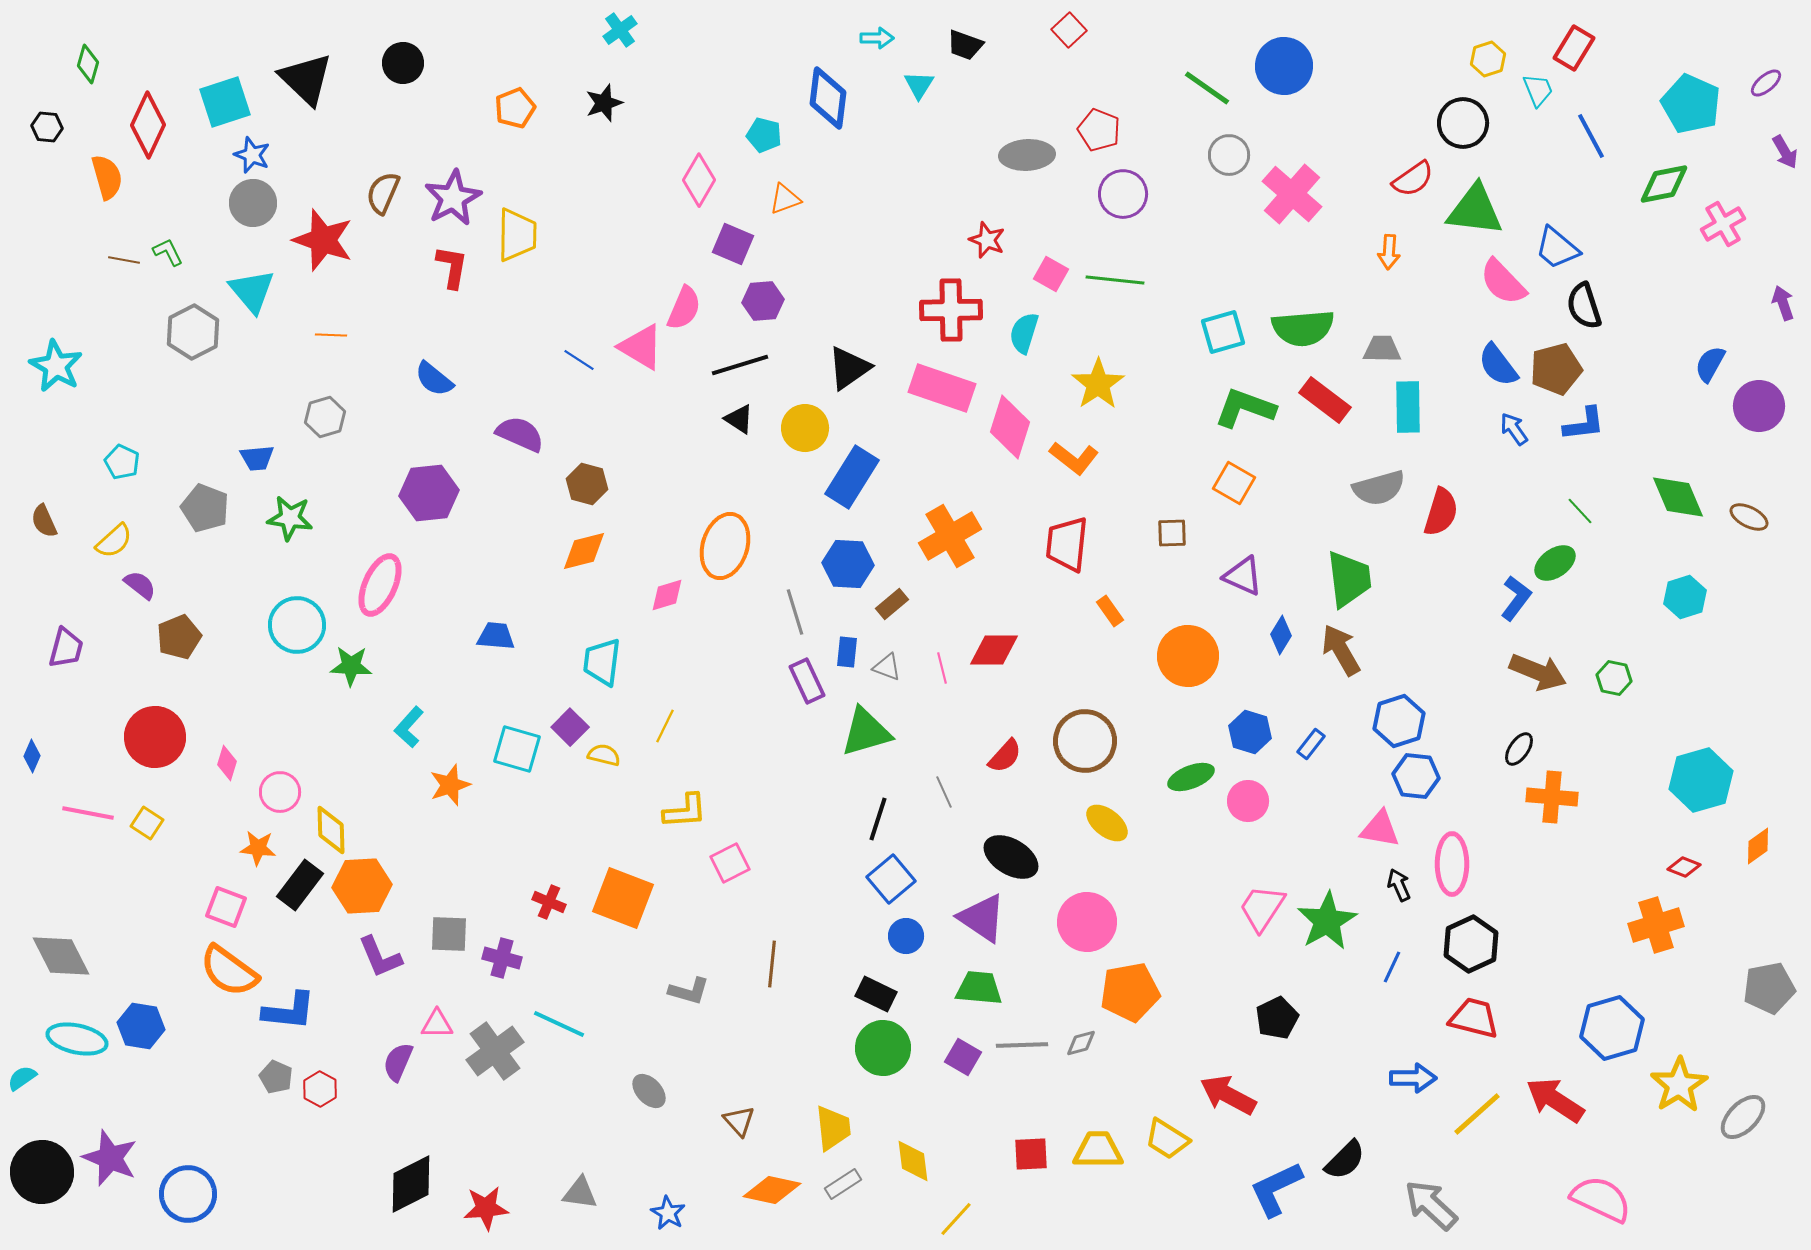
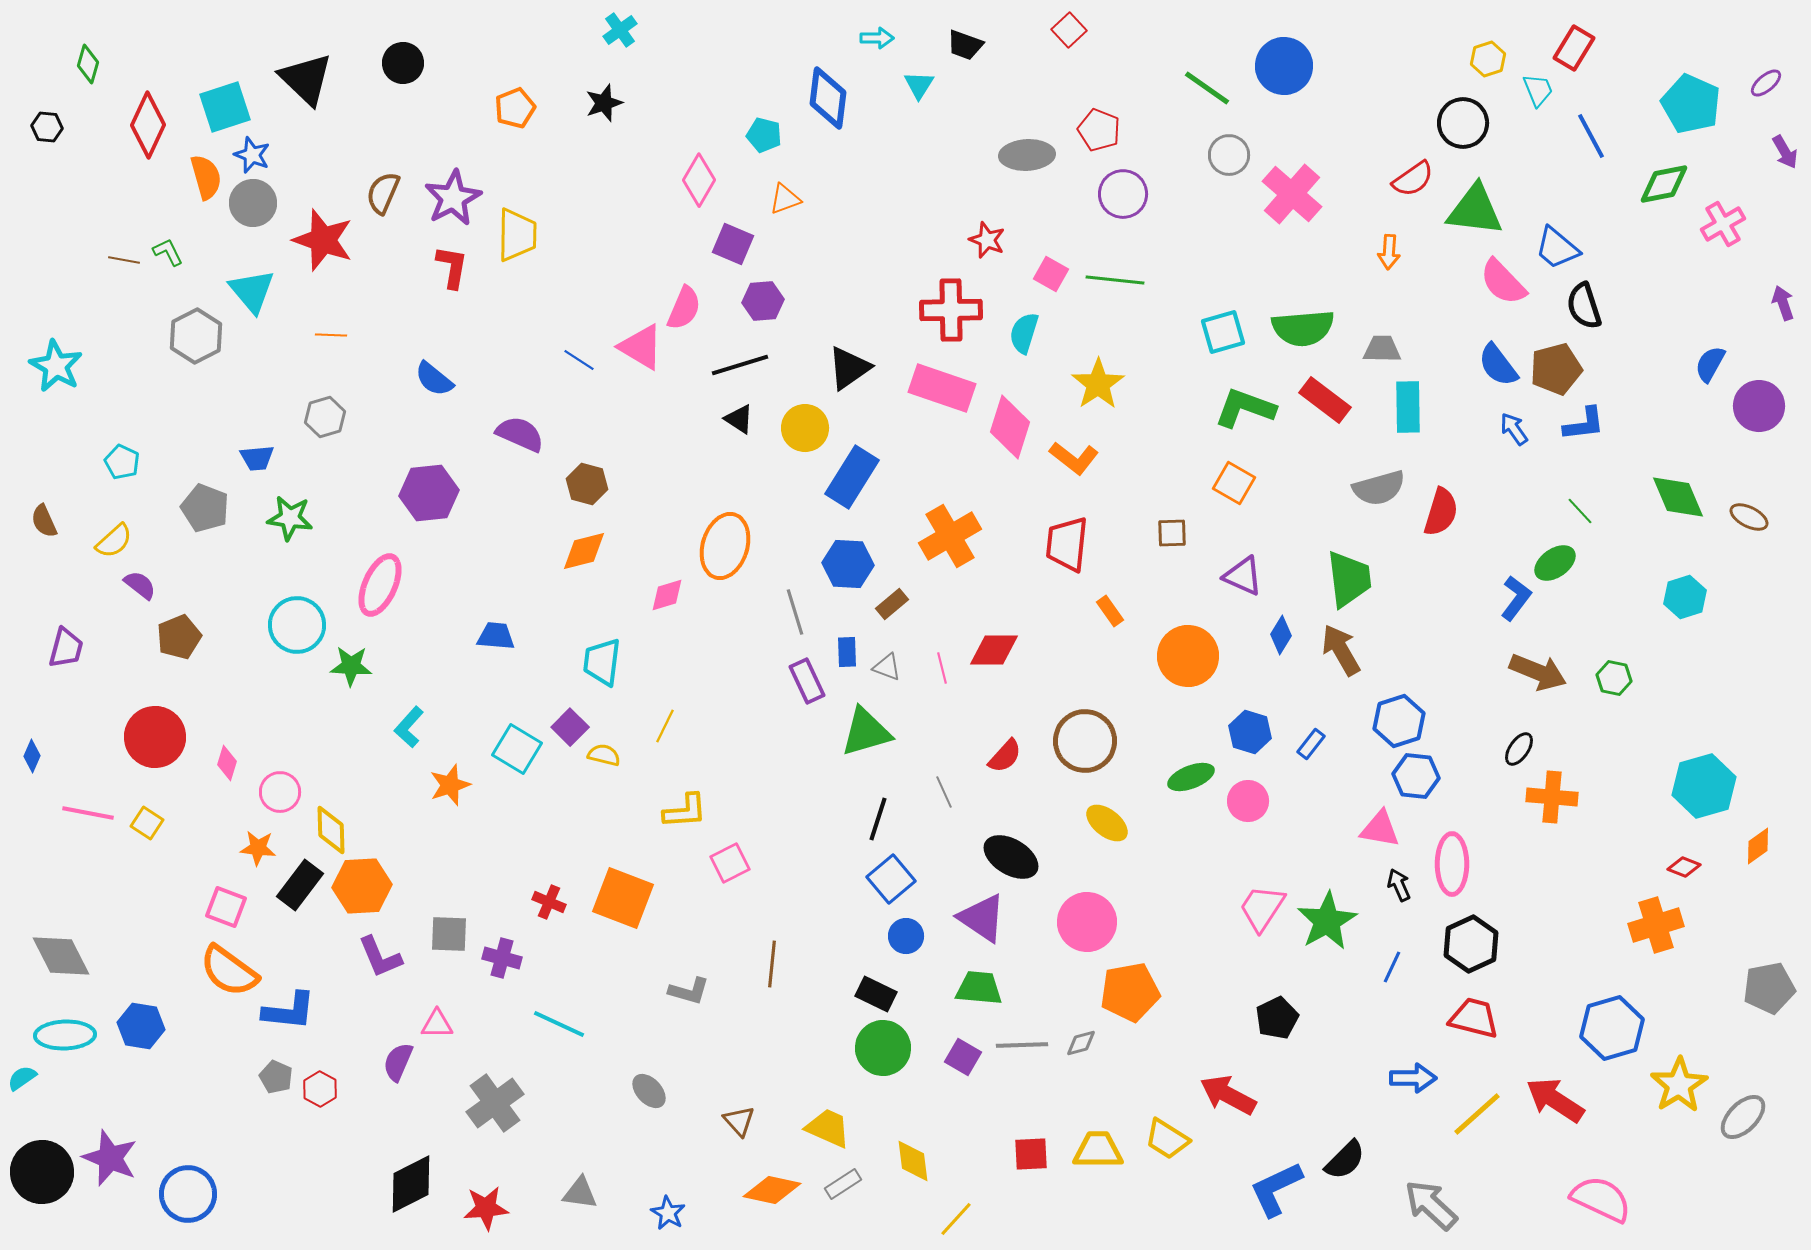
cyan square at (225, 102): moved 5 px down
orange semicircle at (107, 177): moved 99 px right
gray hexagon at (193, 332): moved 3 px right, 4 px down
blue rectangle at (847, 652): rotated 8 degrees counterclockwise
cyan square at (517, 749): rotated 15 degrees clockwise
cyan hexagon at (1701, 780): moved 3 px right, 6 px down
cyan ellipse at (77, 1039): moved 12 px left, 4 px up; rotated 14 degrees counterclockwise
gray cross at (495, 1051): moved 52 px down
yellow trapezoid at (833, 1128): moved 5 px left; rotated 60 degrees counterclockwise
